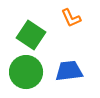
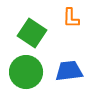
orange L-shape: rotated 25 degrees clockwise
green square: moved 1 px right, 2 px up
